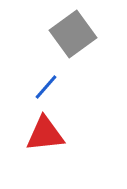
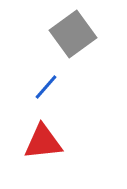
red triangle: moved 2 px left, 8 px down
